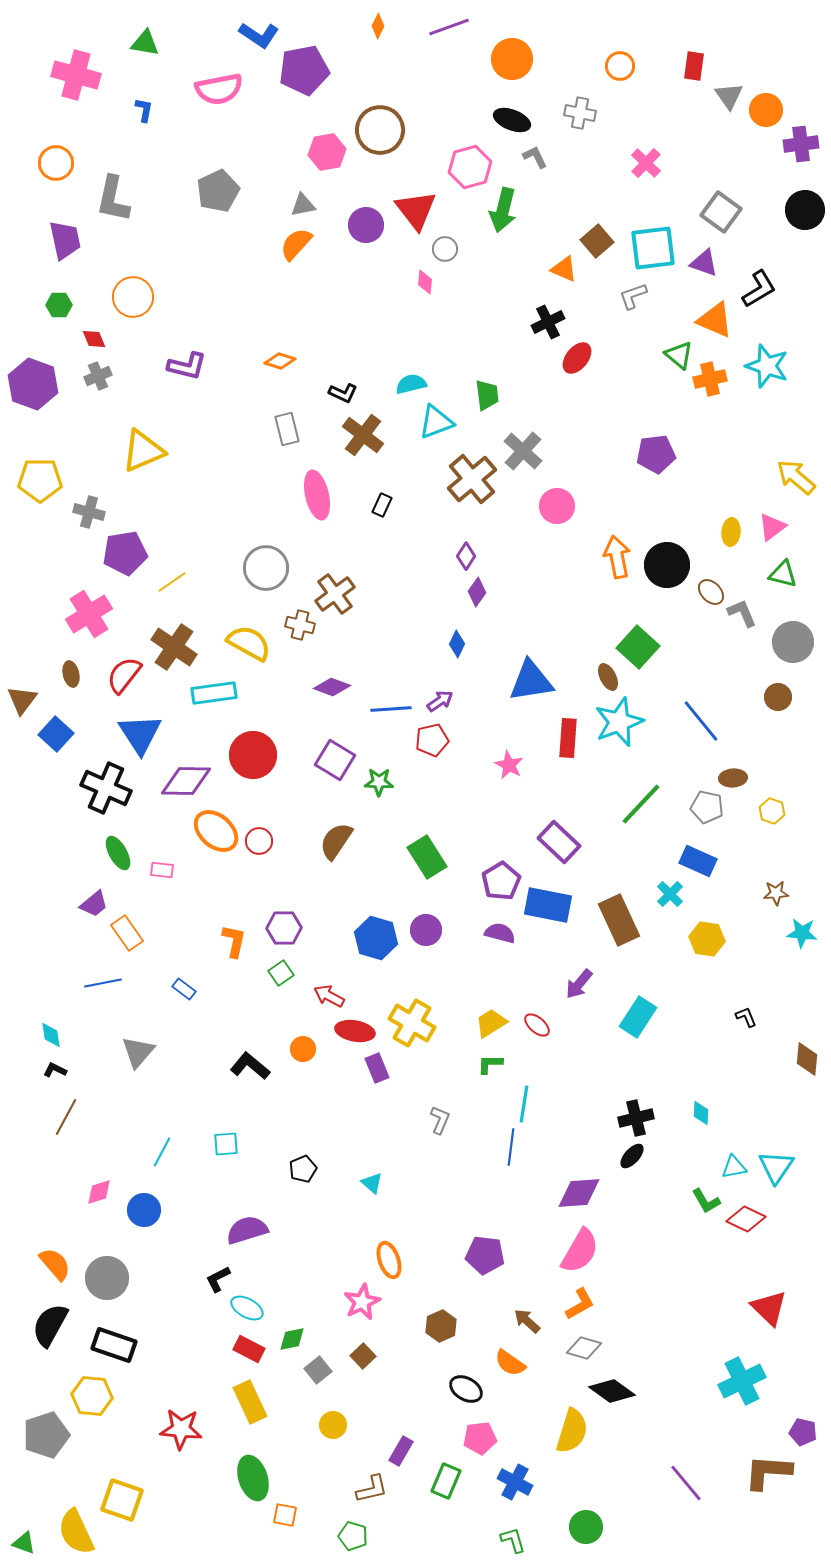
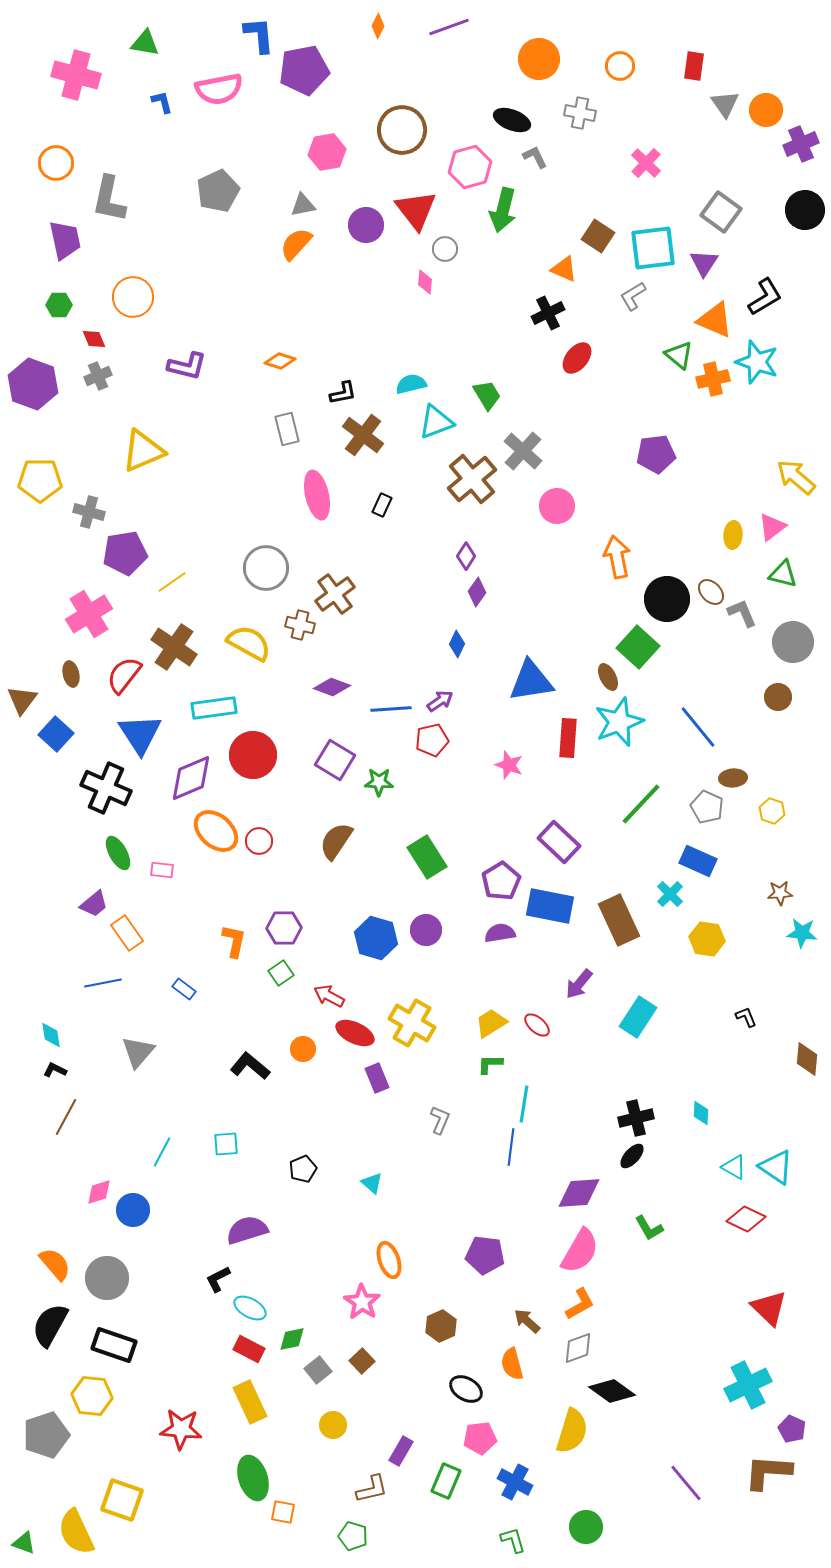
blue L-shape at (259, 35): rotated 129 degrees counterclockwise
orange circle at (512, 59): moved 27 px right
gray triangle at (729, 96): moved 4 px left, 8 px down
blue L-shape at (144, 110): moved 18 px right, 8 px up; rotated 25 degrees counterclockwise
brown circle at (380, 130): moved 22 px right
purple cross at (801, 144): rotated 16 degrees counterclockwise
gray L-shape at (113, 199): moved 4 px left
brown square at (597, 241): moved 1 px right, 5 px up; rotated 16 degrees counterclockwise
purple triangle at (704, 263): rotated 44 degrees clockwise
black L-shape at (759, 289): moved 6 px right, 8 px down
gray L-shape at (633, 296): rotated 12 degrees counterclockwise
black cross at (548, 322): moved 9 px up
cyan star at (767, 366): moved 10 px left, 4 px up
orange cross at (710, 379): moved 3 px right
black L-shape at (343, 393): rotated 36 degrees counterclockwise
green trapezoid at (487, 395): rotated 24 degrees counterclockwise
yellow ellipse at (731, 532): moved 2 px right, 3 px down
black circle at (667, 565): moved 34 px down
cyan rectangle at (214, 693): moved 15 px down
blue line at (701, 721): moved 3 px left, 6 px down
pink star at (509, 765): rotated 8 degrees counterclockwise
purple diamond at (186, 781): moved 5 px right, 3 px up; rotated 24 degrees counterclockwise
gray pentagon at (707, 807): rotated 12 degrees clockwise
brown star at (776, 893): moved 4 px right
blue rectangle at (548, 905): moved 2 px right, 1 px down
purple semicircle at (500, 933): rotated 24 degrees counterclockwise
red ellipse at (355, 1031): moved 2 px down; rotated 15 degrees clockwise
purple rectangle at (377, 1068): moved 10 px down
cyan triangle at (734, 1167): rotated 40 degrees clockwise
cyan triangle at (776, 1167): rotated 30 degrees counterclockwise
green L-shape at (706, 1201): moved 57 px left, 27 px down
blue circle at (144, 1210): moved 11 px left
pink star at (362, 1302): rotated 12 degrees counterclockwise
cyan ellipse at (247, 1308): moved 3 px right
gray diamond at (584, 1348): moved 6 px left; rotated 36 degrees counterclockwise
brown square at (363, 1356): moved 1 px left, 5 px down
orange semicircle at (510, 1363): moved 2 px right, 1 px down; rotated 40 degrees clockwise
cyan cross at (742, 1381): moved 6 px right, 4 px down
purple pentagon at (803, 1432): moved 11 px left, 3 px up; rotated 12 degrees clockwise
orange square at (285, 1515): moved 2 px left, 3 px up
